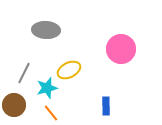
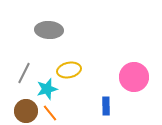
gray ellipse: moved 3 px right
pink circle: moved 13 px right, 28 px down
yellow ellipse: rotated 15 degrees clockwise
cyan star: moved 1 px down
brown circle: moved 12 px right, 6 px down
orange line: moved 1 px left
